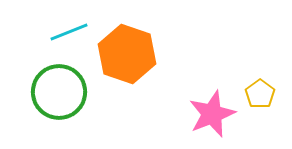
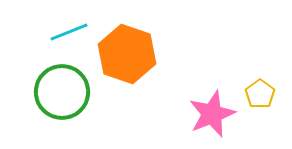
green circle: moved 3 px right
